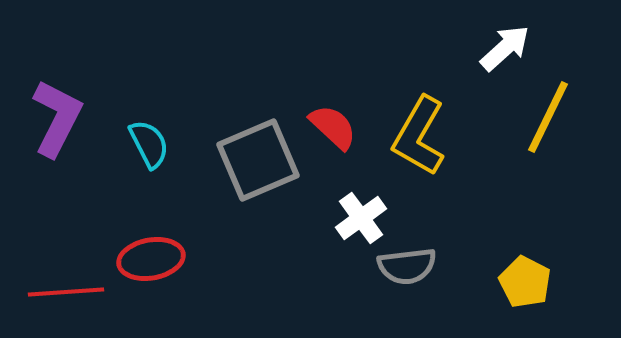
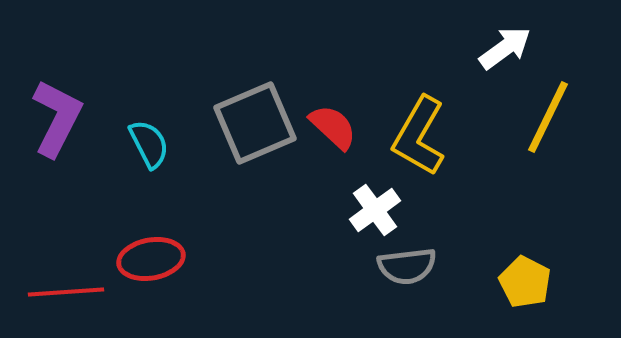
white arrow: rotated 6 degrees clockwise
gray square: moved 3 px left, 37 px up
white cross: moved 14 px right, 8 px up
